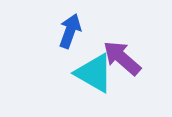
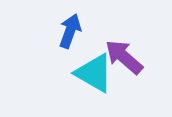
purple arrow: moved 2 px right, 1 px up
